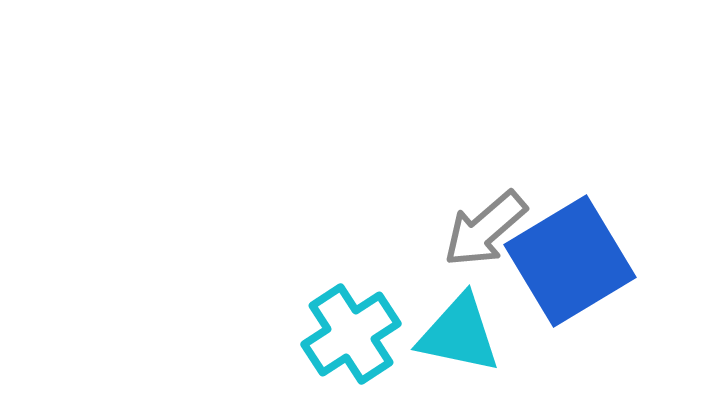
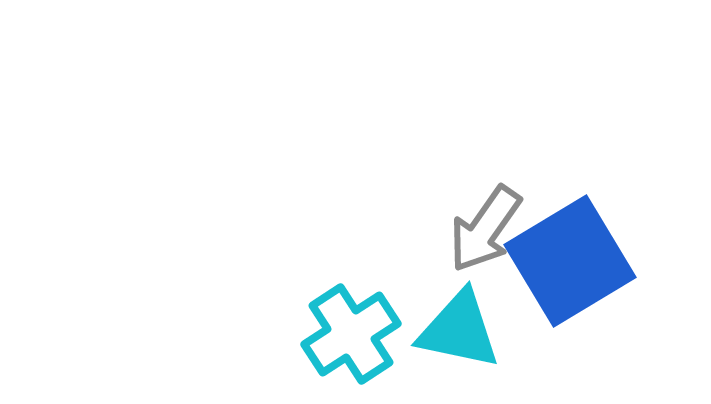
gray arrow: rotated 14 degrees counterclockwise
cyan triangle: moved 4 px up
